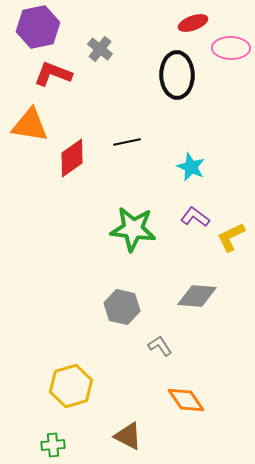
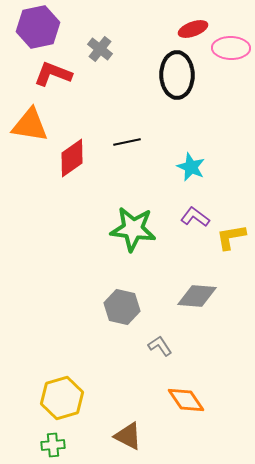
red ellipse: moved 6 px down
yellow L-shape: rotated 16 degrees clockwise
yellow hexagon: moved 9 px left, 12 px down
